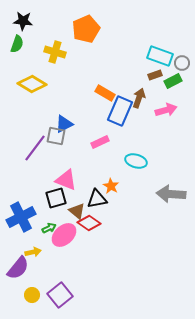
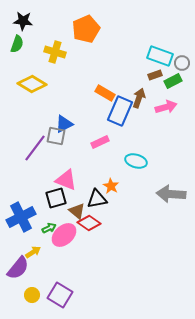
pink arrow: moved 3 px up
yellow arrow: rotated 21 degrees counterclockwise
purple square: rotated 20 degrees counterclockwise
